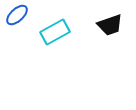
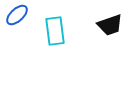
cyan rectangle: moved 1 px up; rotated 68 degrees counterclockwise
